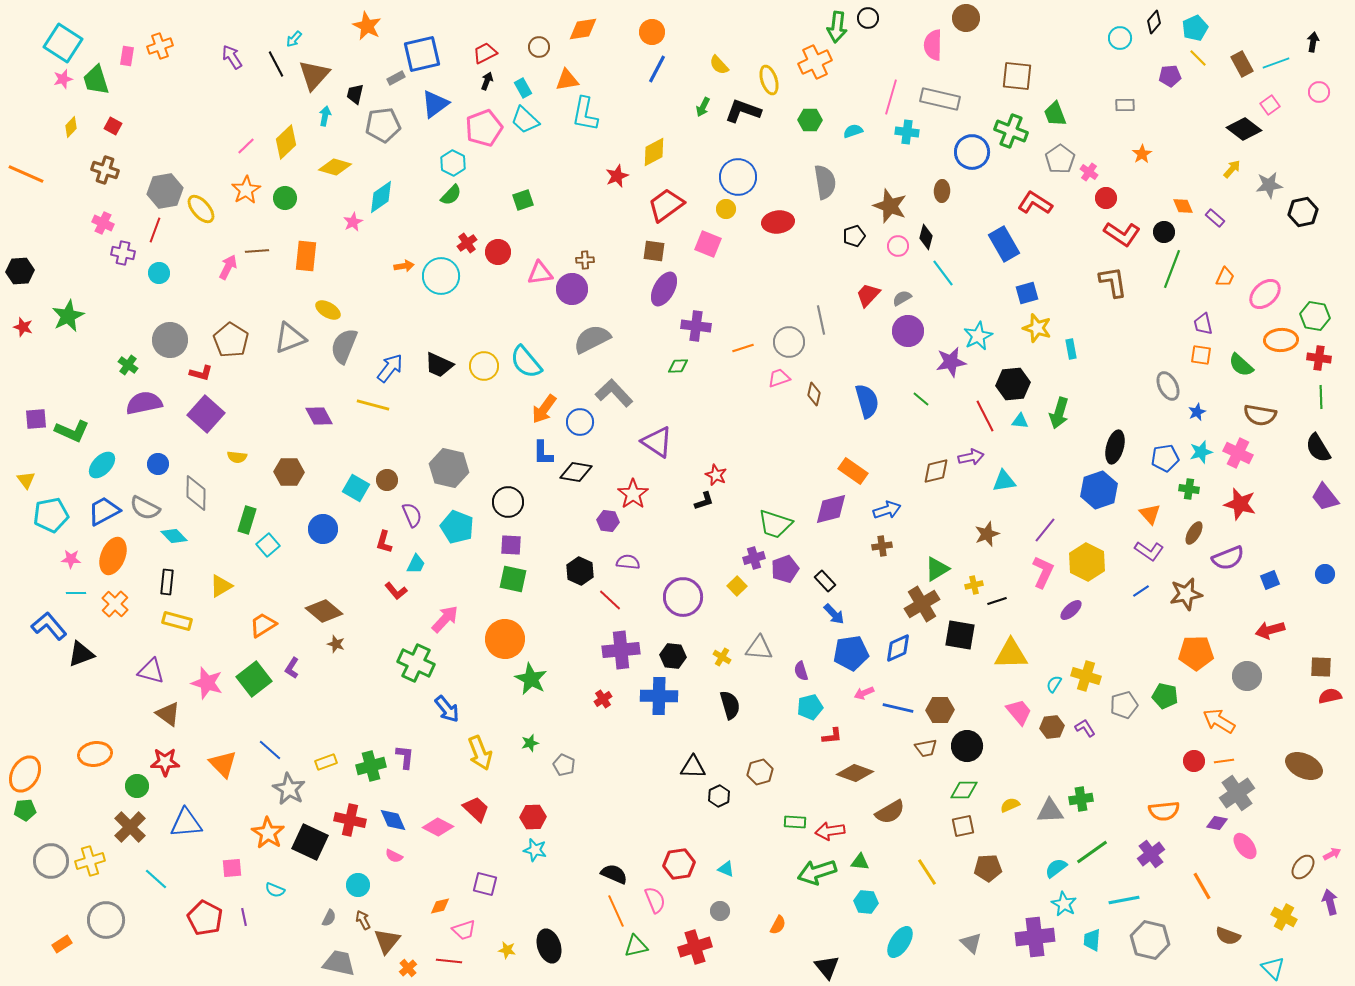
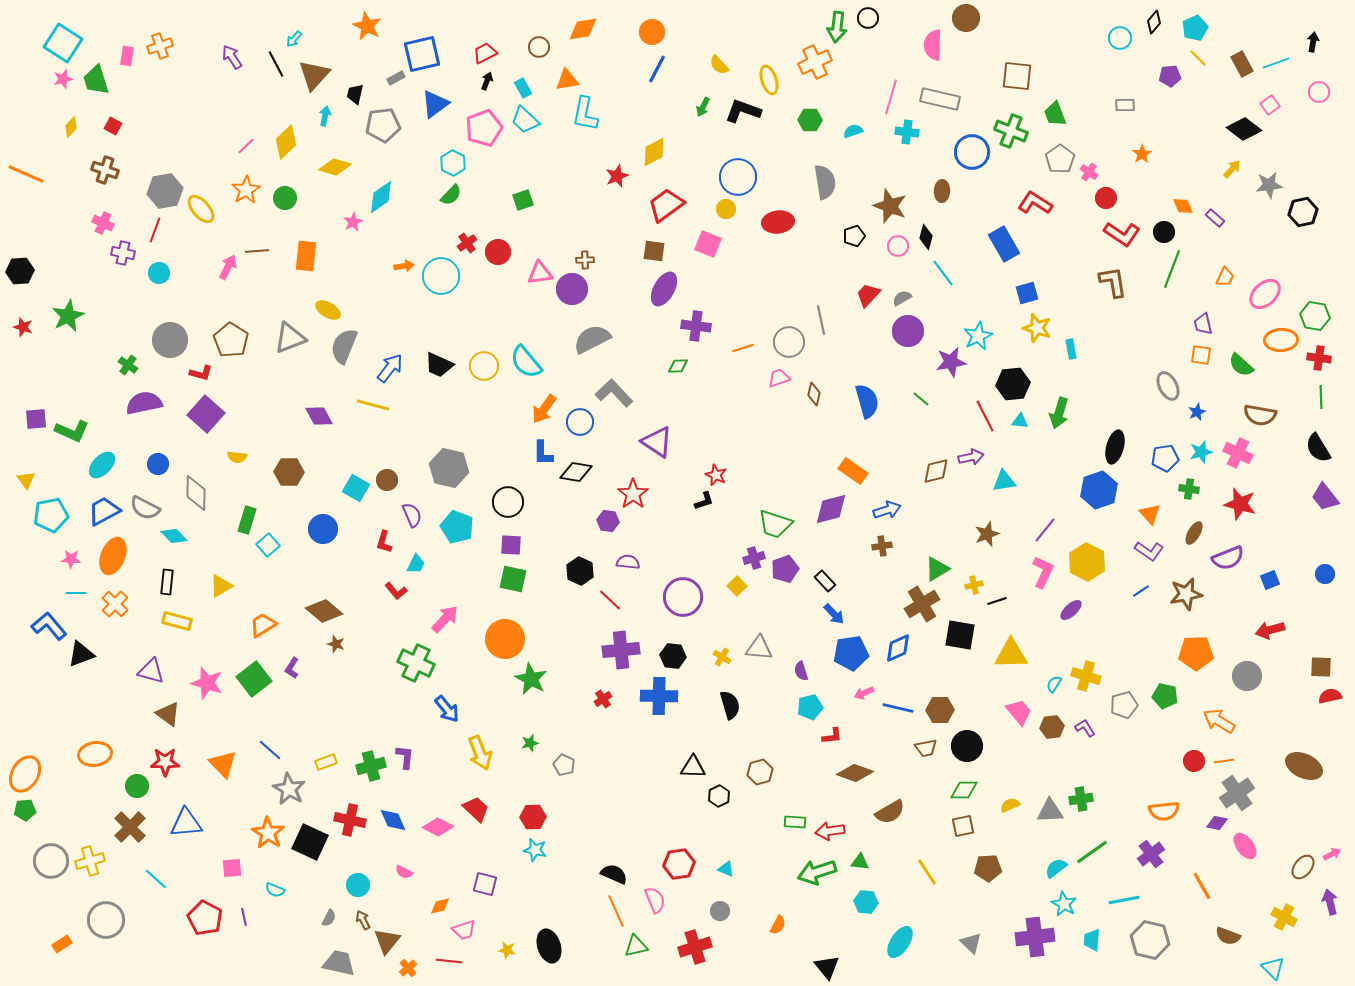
pink semicircle at (394, 856): moved 10 px right, 16 px down
